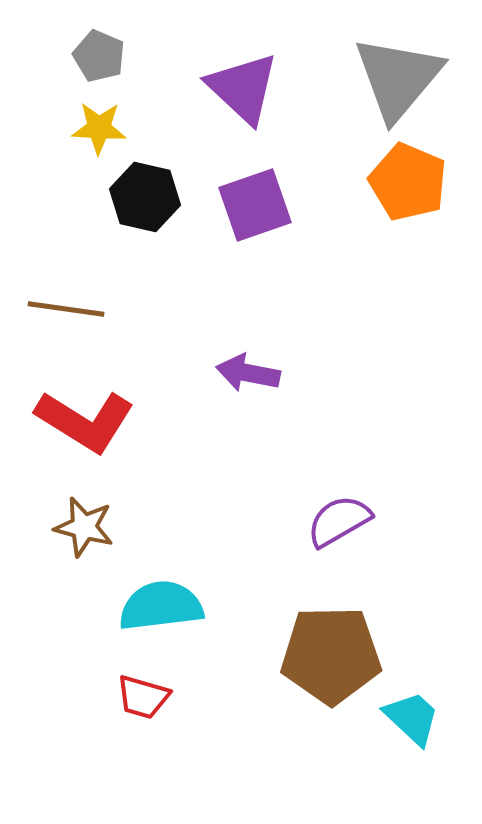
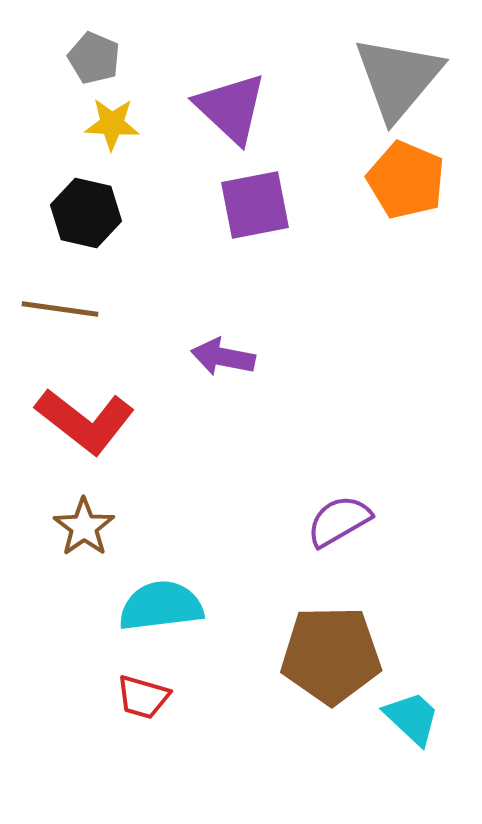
gray pentagon: moved 5 px left, 2 px down
purple triangle: moved 12 px left, 20 px down
yellow star: moved 13 px right, 4 px up
orange pentagon: moved 2 px left, 2 px up
black hexagon: moved 59 px left, 16 px down
purple square: rotated 8 degrees clockwise
brown line: moved 6 px left
purple arrow: moved 25 px left, 16 px up
red L-shape: rotated 6 degrees clockwise
brown star: rotated 22 degrees clockwise
